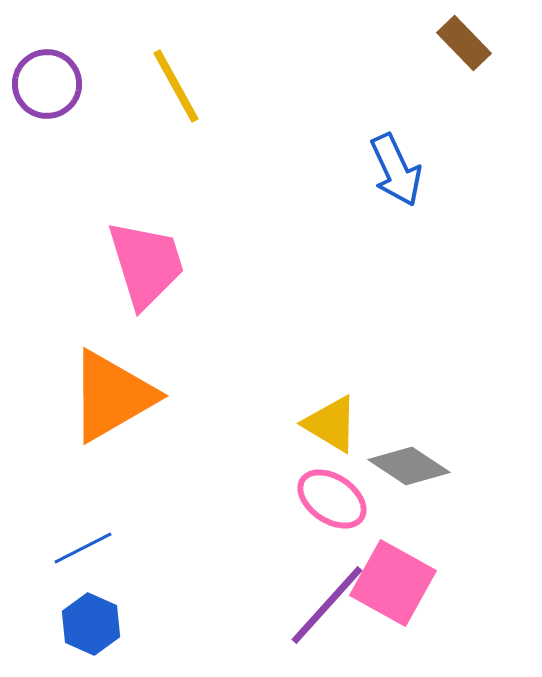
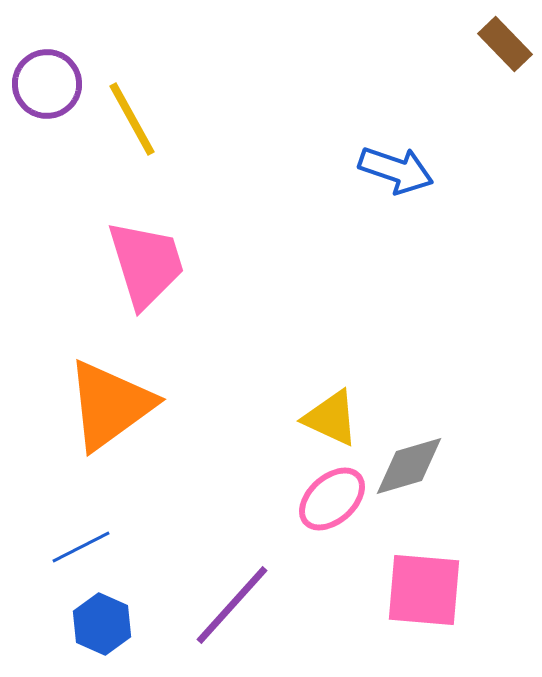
brown rectangle: moved 41 px right, 1 px down
yellow line: moved 44 px left, 33 px down
blue arrow: rotated 46 degrees counterclockwise
orange triangle: moved 2 px left, 9 px down; rotated 6 degrees counterclockwise
yellow triangle: moved 6 px up; rotated 6 degrees counterclockwise
gray diamond: rotated 50 degrees counterclockwise
pink ellipse: rotated 76 degrees counterclockwise
blue line: moved 2 px left, 1 px up
pink square: moved 31 px right, 7 px down; rotated 24 degrees counterclockwise
purple line: moved 95 px left
blue hexagon: moved 11 px right
